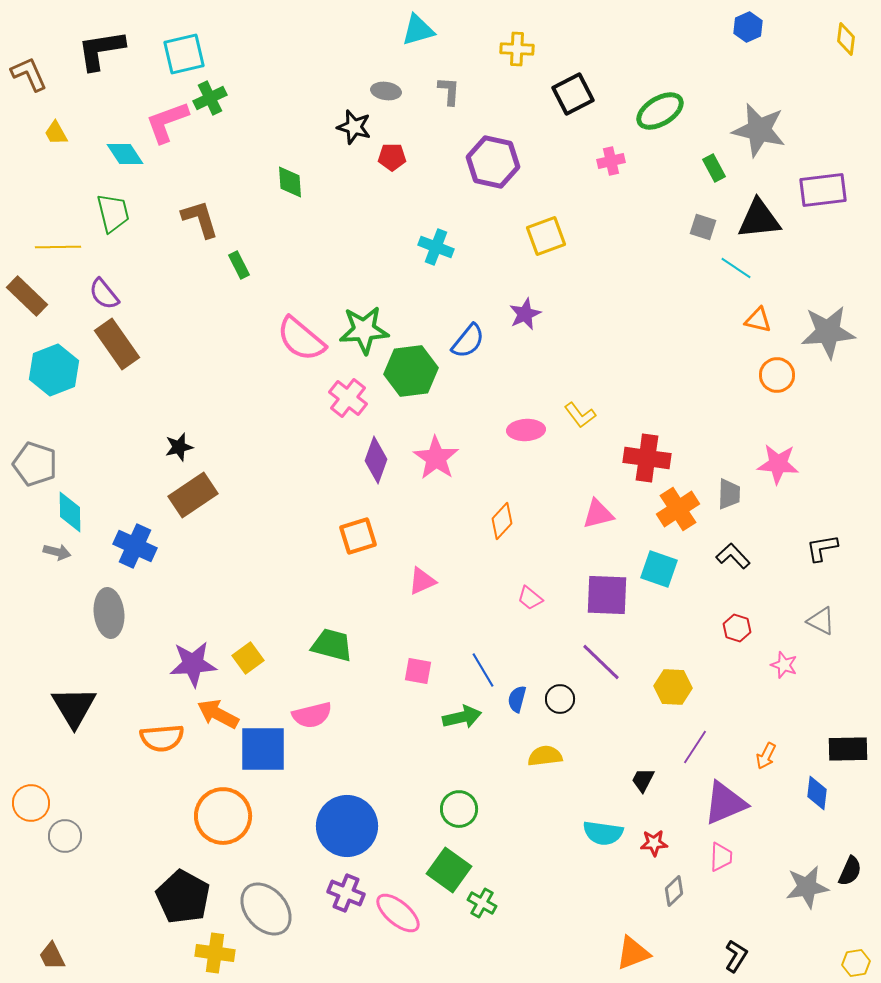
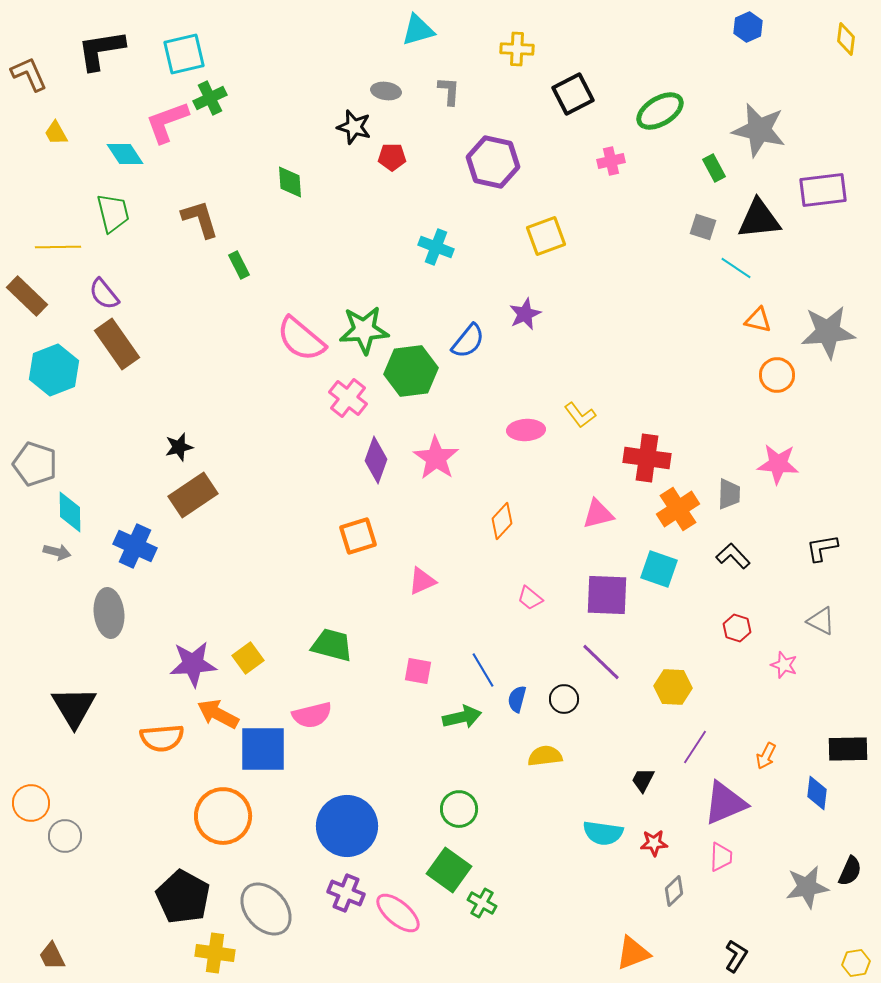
black circle at (560, 699): moved 4 px right
